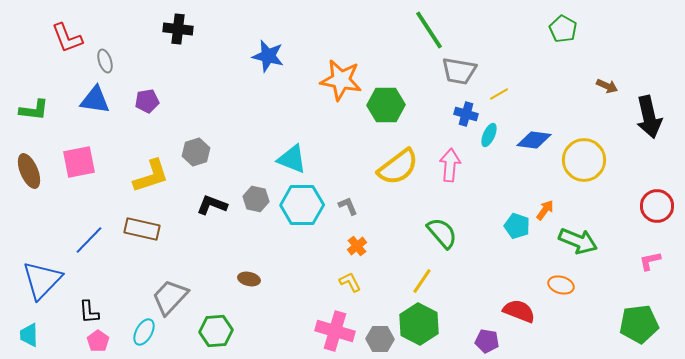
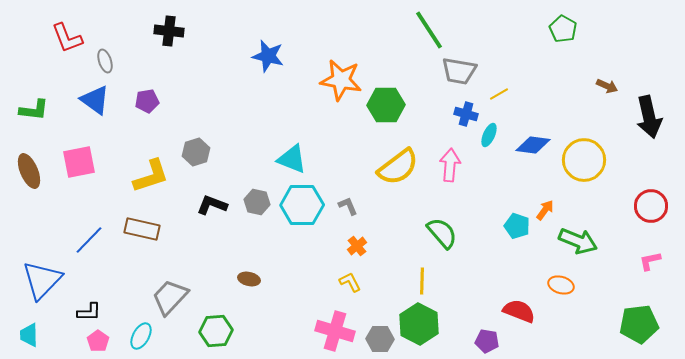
black cross at (178, 29): moved 9 px left, 2 px down
blue triangle at (95, 100): rotated 28 degrees clockwise
blue diamond at (534, 140): moved 1 px left, 5 px down
gray hexagon at (256, 199): moved 1 px right, 3 px down
red circle at (657, 206): moved 6 px left
yellow line at (422, 281): rotated 32 degrees counterclockwise
black L-shape at (89, 312): rotated 85 degrees counterclockwise
cyan ellipse at (144, 332): moved 3 px left, 4 px down
